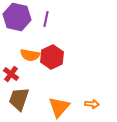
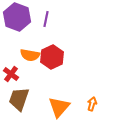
purple hexagon: rotated 8 degrees clockwise
orange arrow: rotated 80 degrees counterclockwise
